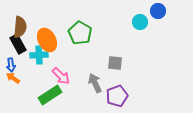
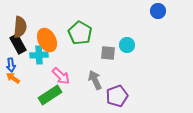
cyan circle: moved 13 px left, 23 px down
gray square: moved 7 px left, 10 px up
gray arrow: moved 3 px up
